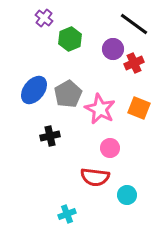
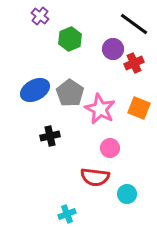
purple cross: moved 4 px left, 2 px up
blue ellipse: moved 1 px right; rotated 24 degrees clockwise
gray pentagon: moved 2 px right, 1 px up; rotated 8 degrees counterclockwise
cyan circle: moved 1 px up
